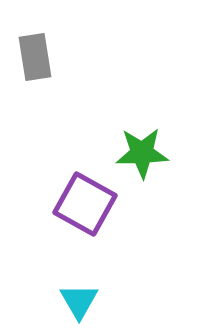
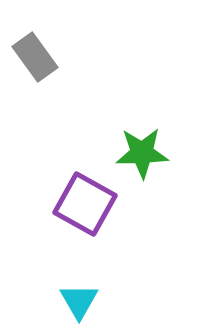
gray rectangle: rotated 27 degrees counterclockwise
